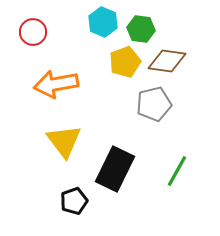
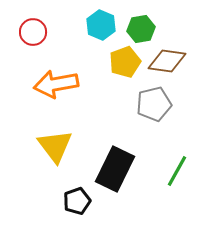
cyan hexagon: moved 2 px left, 3 px down
green hexagon: rotated 16 degrees counterclockwise
yellow triangle: moved 9 px left, 5 px down
black pentagon: moved 3 px right
